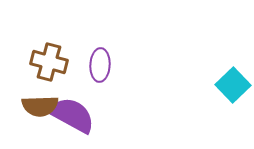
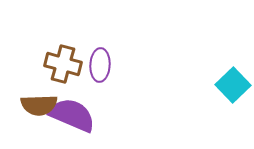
brown cross: moved 14 px right, 2 px down
brown semicircle: moved 1 px left, 1 px up
purple semicircle: rotated 6 degrees counterclockwise
